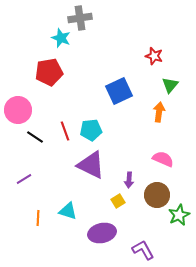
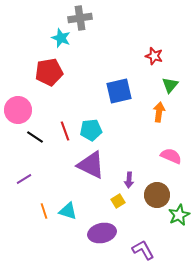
blue square: rotated 12 degrees clockwise
pink semicircle: moved 8 px right, 3 px up
orange line: moved 6 px right, 7 px up; rotated 21 degrees counterclockwise
